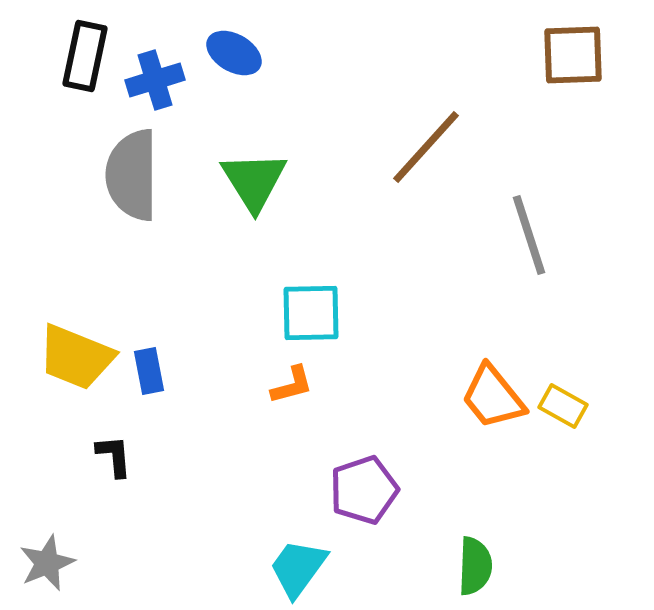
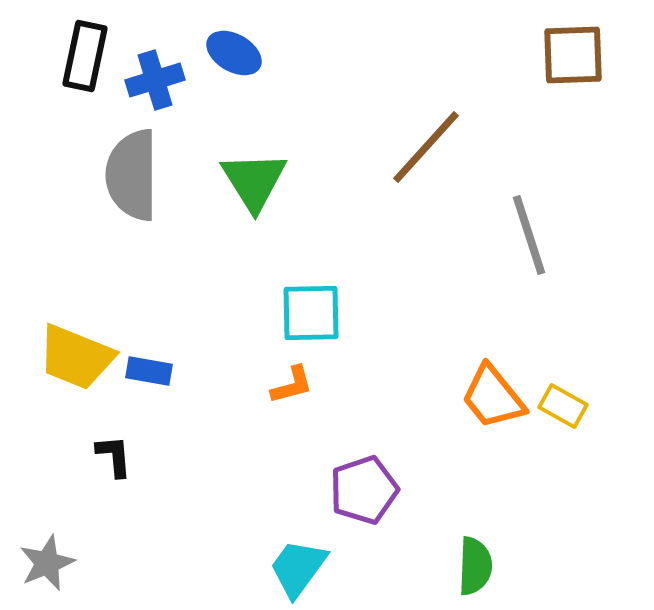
blue rectangle: rotated 69 degrees counterclockwise
